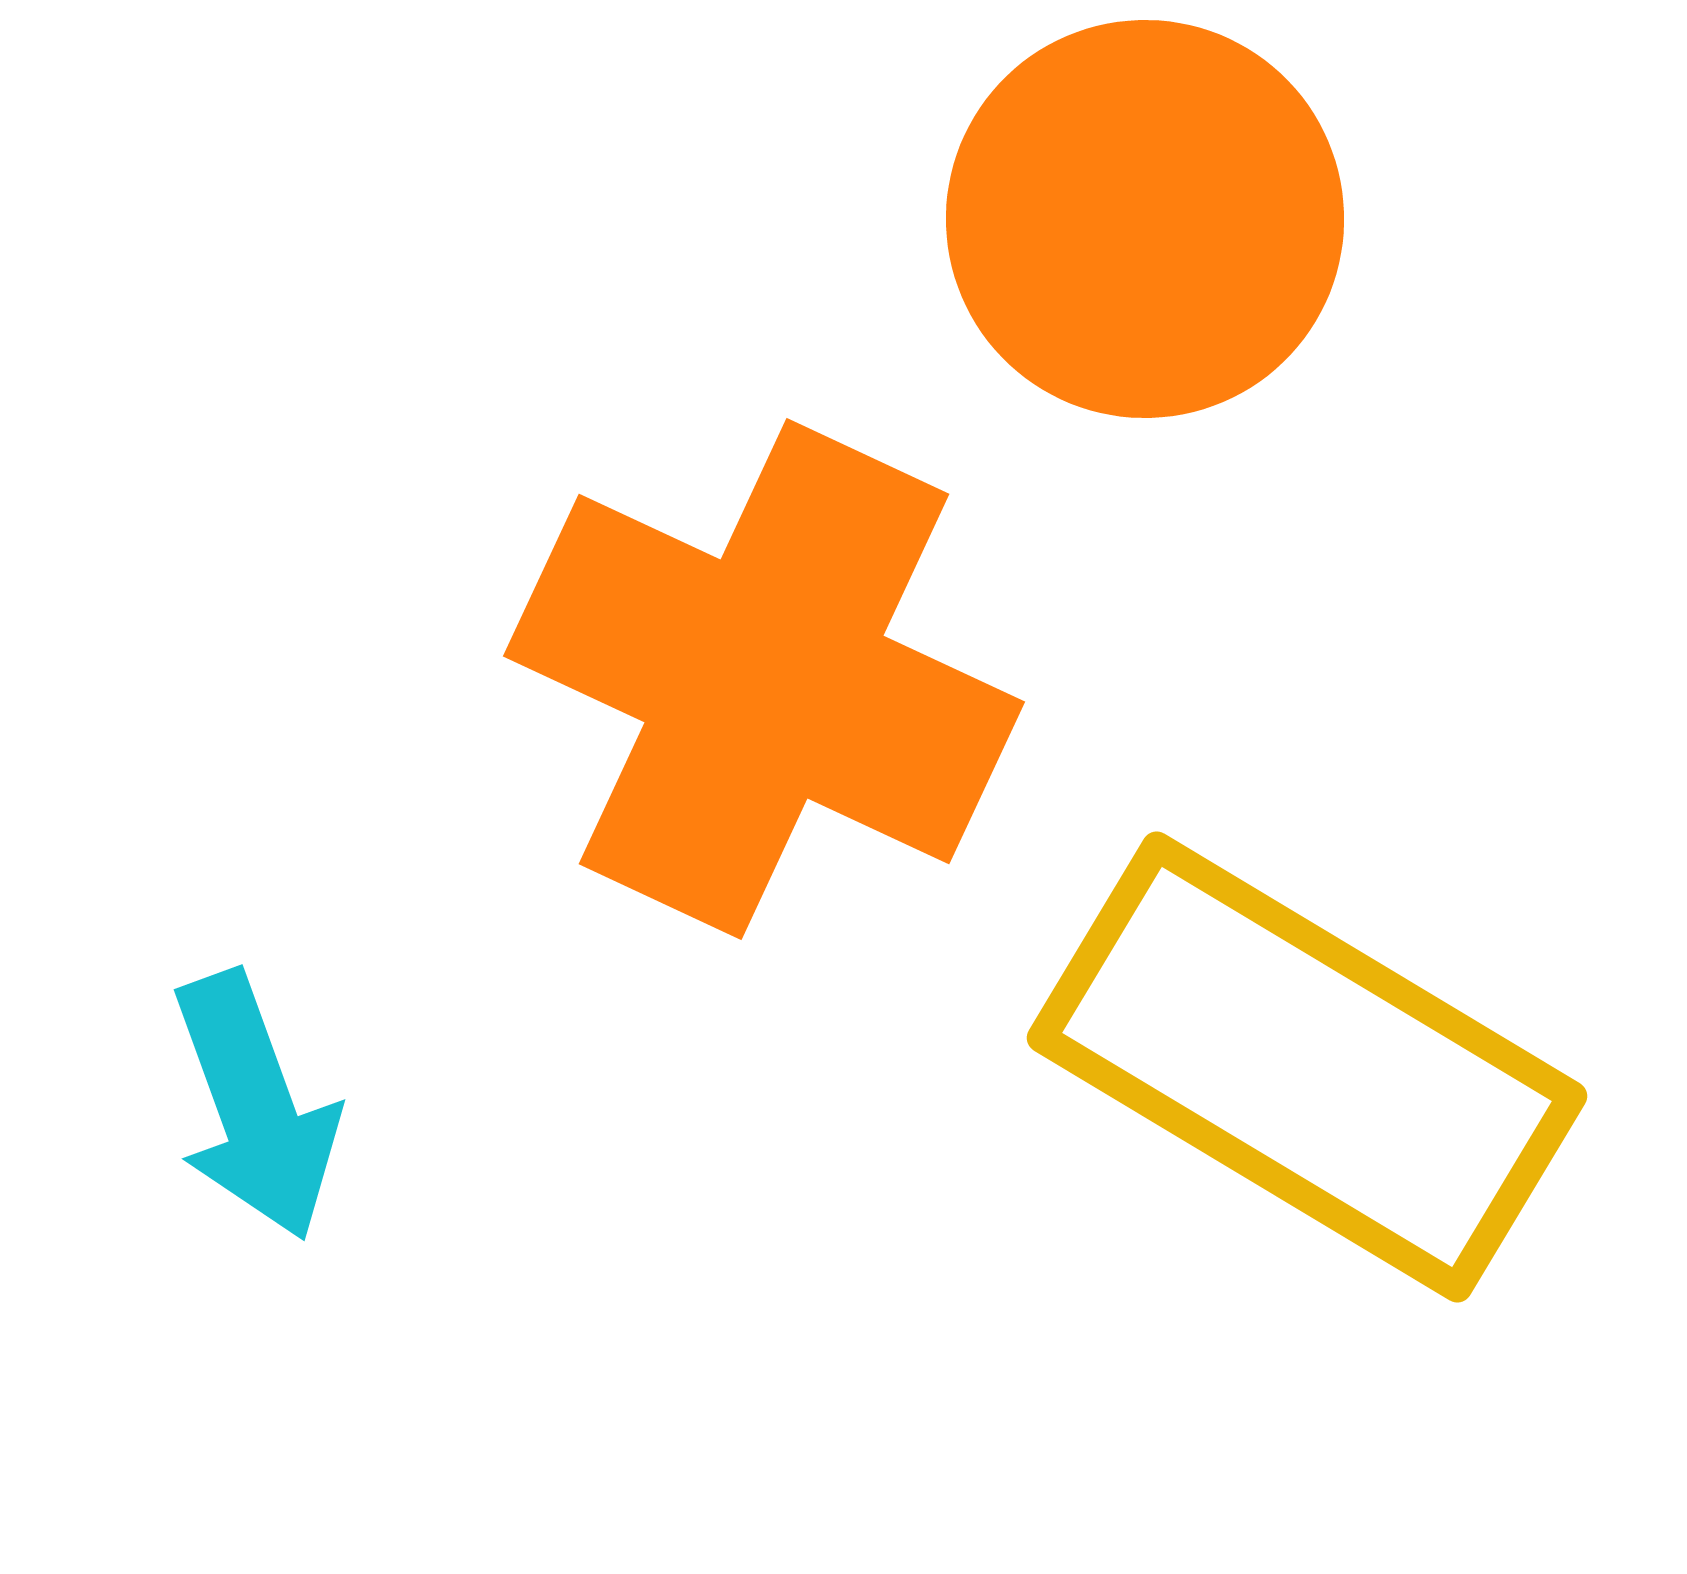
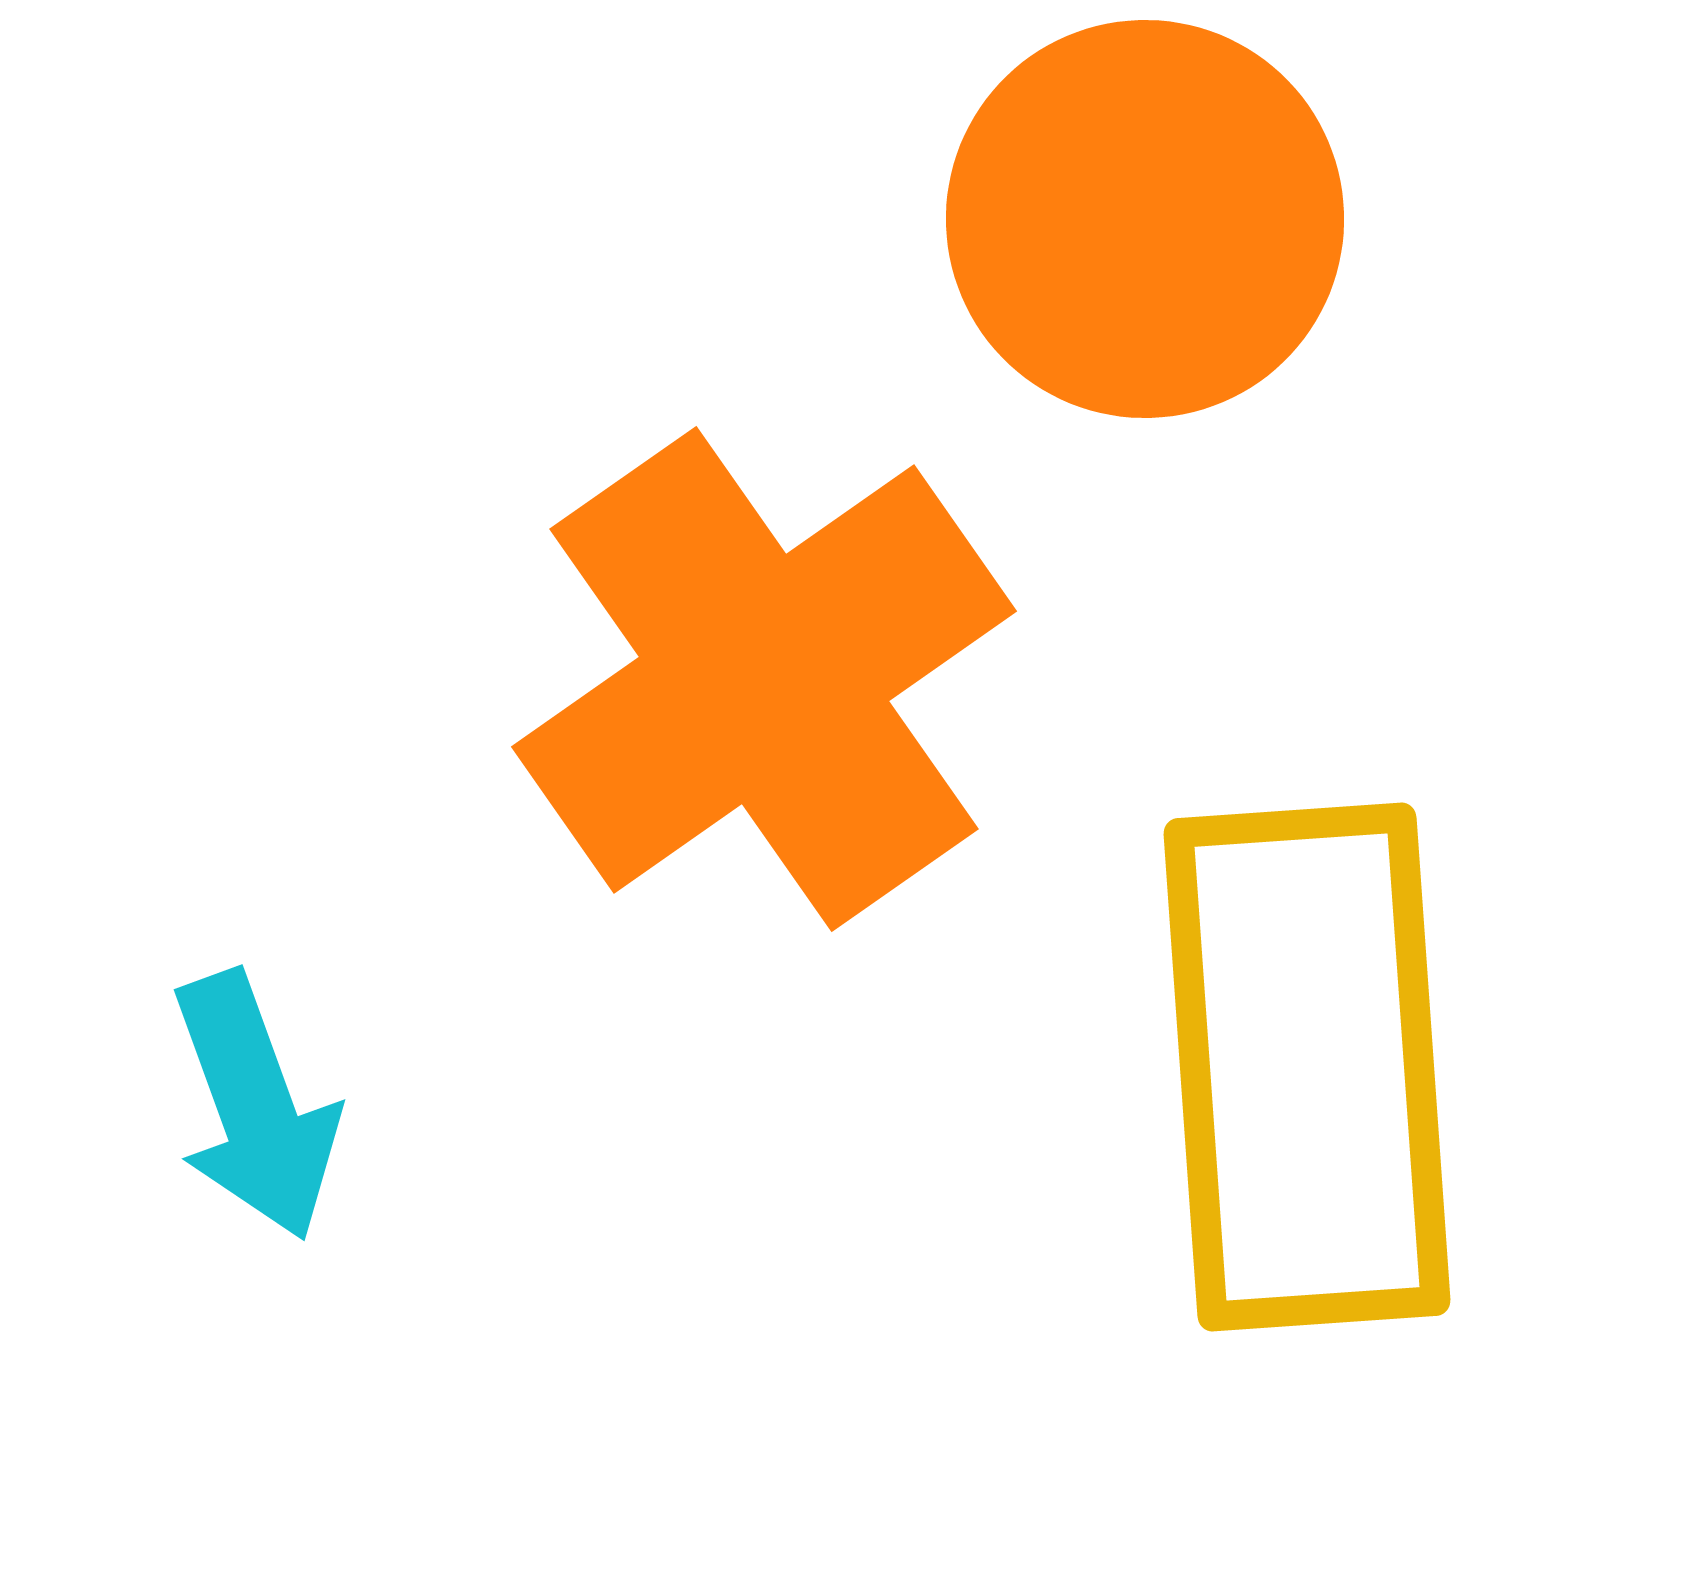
orange cross: rotated 30 degrees clockwise
yellow rectangle: rotated 55 degrees clockwise
